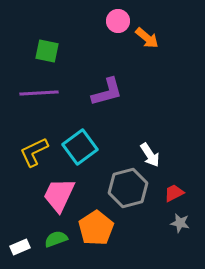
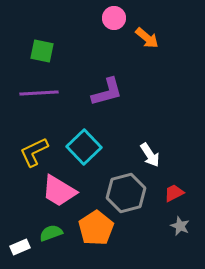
pink circle: moved 4 px left, 3 px up
green square: moved 5 px left
cyan square: moved 4 px right; rotated 8 degrees counterclockwise
gray hexagon: moved 2 px left, 5 px down
pink trapezoid: moved 4 px up; rotated 84 degrees counterclockwise
gray star: moved 3 px down; rotated 12 degrees clockwise
green semicircle: moved 5 px left, 6 px up
